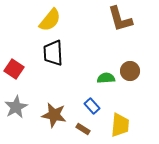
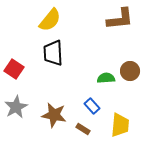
brown L-shape: rotated 80 degrees counterclockwise
